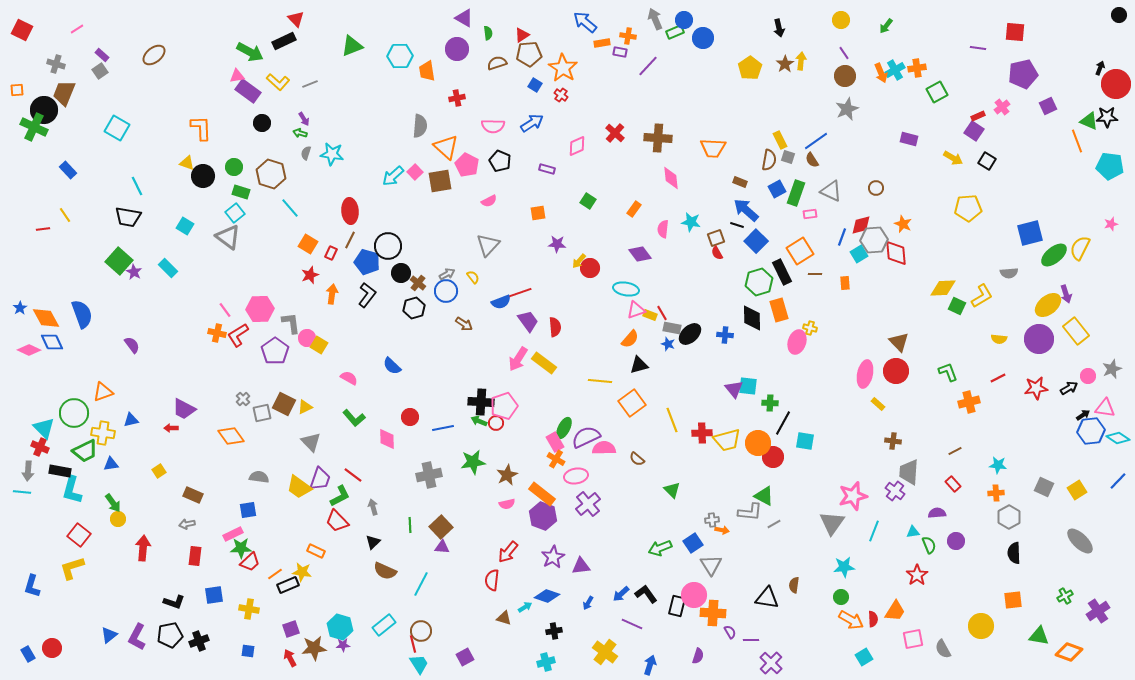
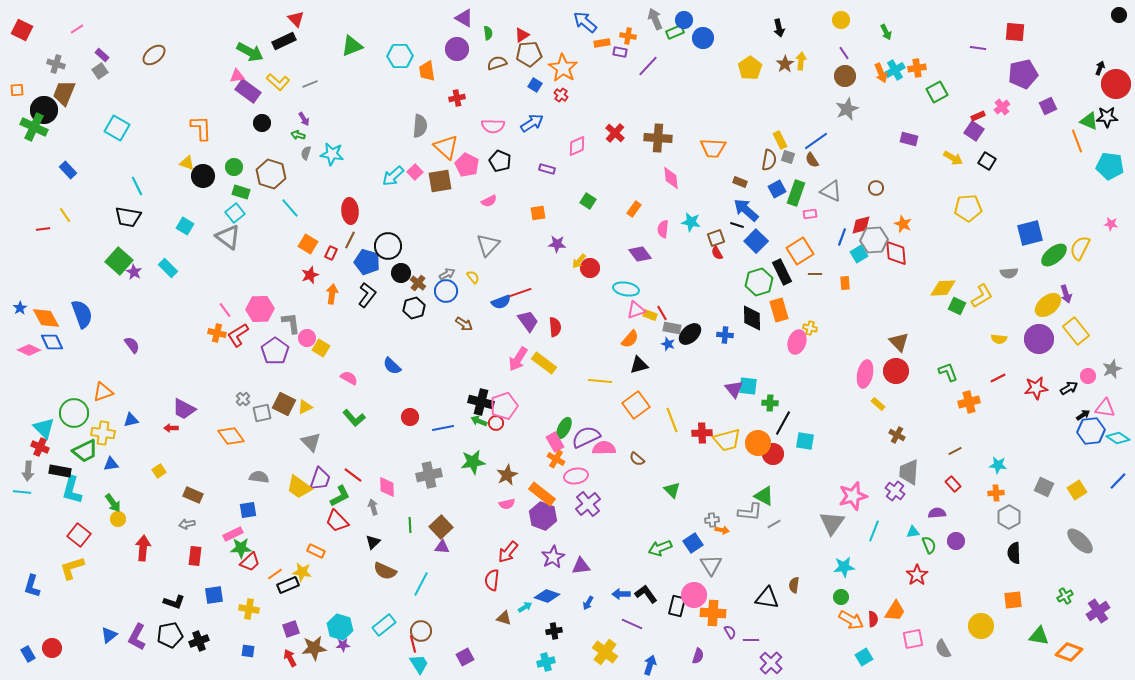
green arrow at (886, 26): moved 6 px down; rotated 63 degrees counterclockwise
green arrow at (300, 133): moved 2 px left, 2 px down
pink star at (1111, 224): rotated 24 degrees clockwise
yellow square at (319, 345): moved 2 px right, 3 px down
black cross at (481, 402): rotated 10 degrees clockwise
orange square at (632, 403): moved 4 px right, 2 px down
pink diamond at (387, 439): moved 48 px down
brown cross at (893, 441): moved 4 px right, 6 px up; rotated 21 degrees clockwise
red circle at (773, 457): moved 3 px up
blue arrow at (621, 594): rotated 42 degrees clockwise
